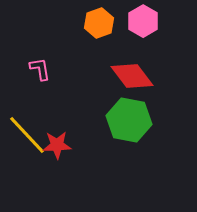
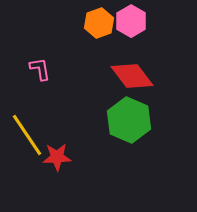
pink hexagon: moved 12 px left
green hexagon: rotated 12 degrees clockwise
yellow line: rotated 9 degrees clockwise
red star: moved 12 px down
